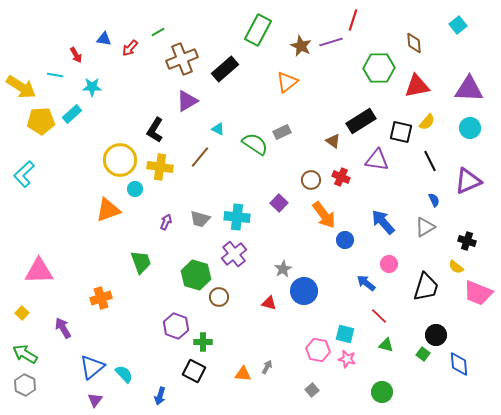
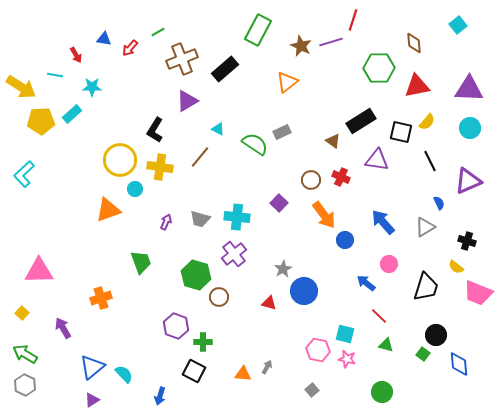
blue semicircle at (434, 200): moved 5 px right, 3 px down
purple triangle at (95, 400): moved 3 px left; rotated 21 degrees clockwise
